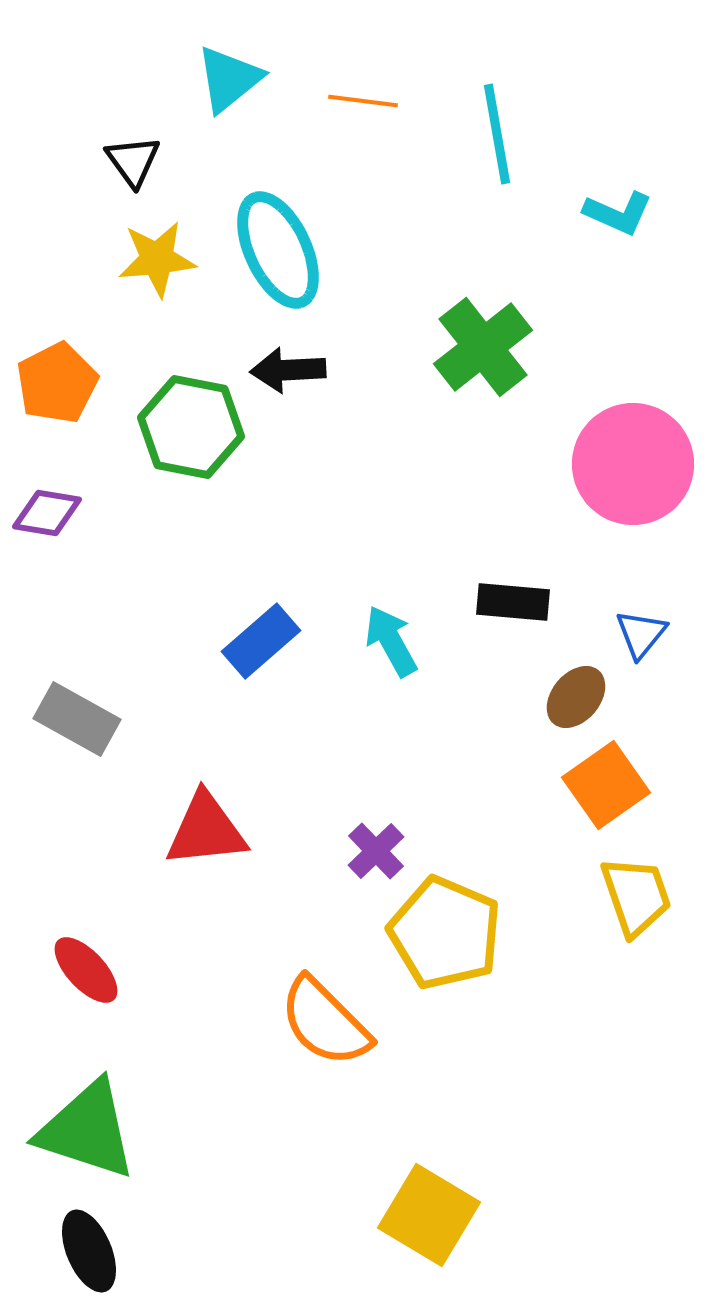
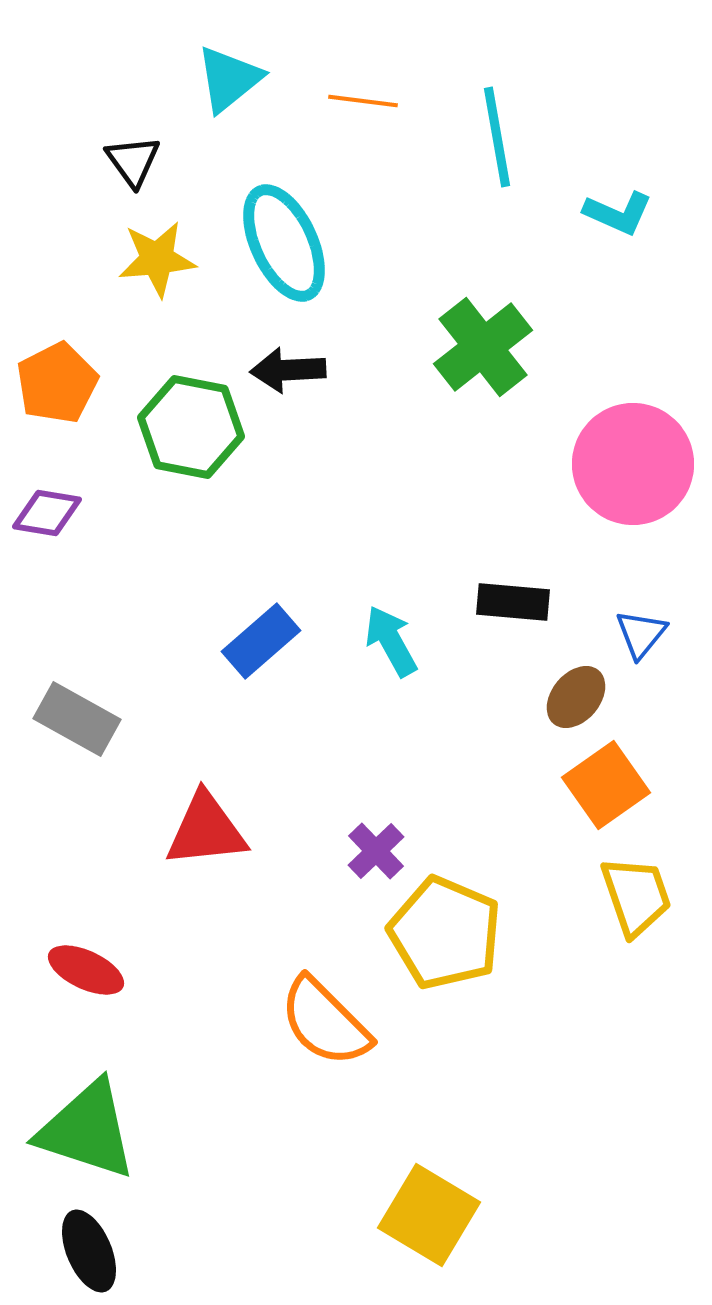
cyan line: moved 3 px down
cyan ellipse: moved 6 px right, 7 px up
red ellipse: rotated 22 degrees counterclockwise
